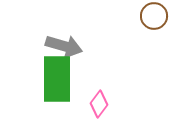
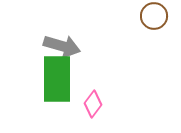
gray arrow: moved 2 px left
pink diamond: moved 6 px left
